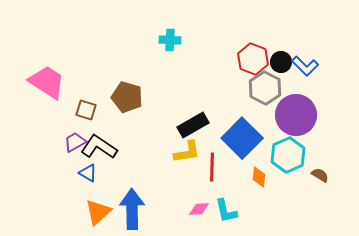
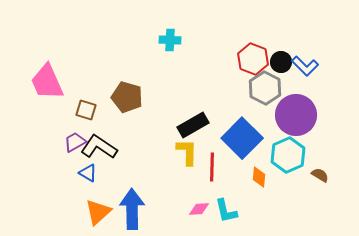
pink trapezoid: rotated 147 degrees counterclockwise
yellow L-shape: rotated 80 degrees counterclockwise
